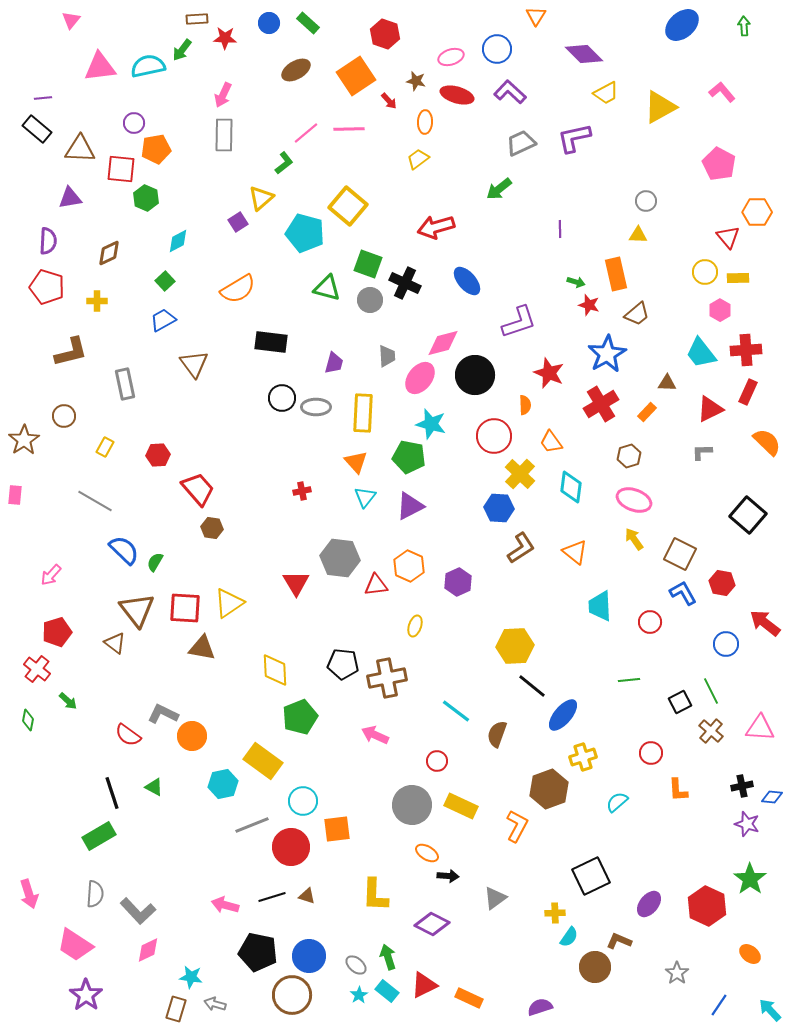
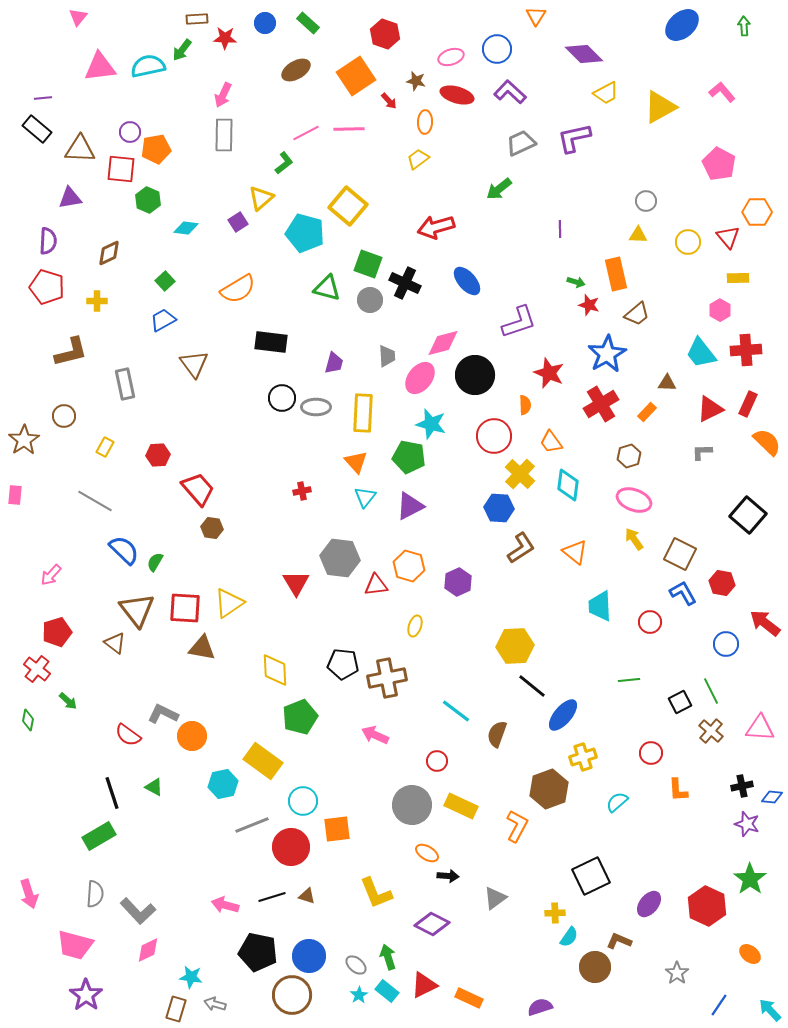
pink triangle at (71, 20): moved 7 px right, 3 px up
blue circle at (269, 23): moved 4 px left
purple circle at (134, 123): moved 4 px left, 9 px down
pink line at (306, 133): rotated 12 degrees clockwise
green hexagon at (146, 198): moved 2 px right, 2 px down
cyan diamond at (178, 241): moved 8 px right, 13 px up; rotated 35 degrees clockwise
yellow circle at (705, 272): moved 17 px left, 30 px up
red rectangle at (748, 392): moved 12 px down
cyan diamond at (571, 487): moved 3 px left, 2 px up
orange hexagon at (409, 566): rotated 8 degrees counterclockwise
yellow L-shape at (375, 895): moved 1 px right, 2 px up; rotated 24 degrees counterclockwise
pink trapezoid at (75, 945): rotated 18 degrees counterclockwise
